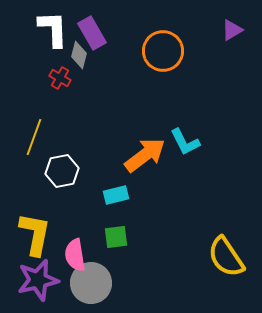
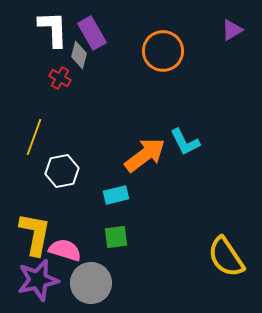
pink semicircle: moved 10 px left, 5 px up; rotated 116 degrees clockwise
